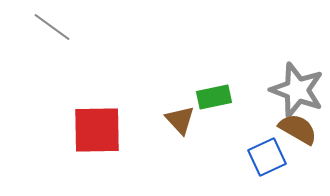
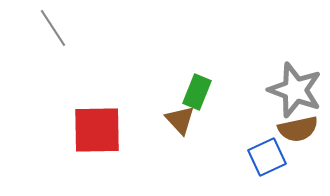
gray line: moved 1 px right, 1 px down; rotated 21 degrees clockwise
gray star: moved 2 px left
green rectangle: moved 17 px left, 5 px up; rotated 56 degrees counterclockwise
brown semicircle: rotated 138 degrees clockwise
